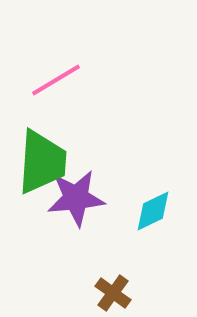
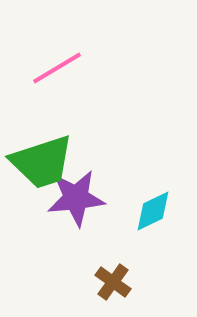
pink line: moved 1 px right, 12 px up
green trapezoid: rotated 68 degrees clockwise
brown cross: moved 11 px up
